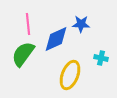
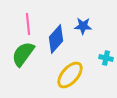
blue star: moved 2 px right, 2 px down
blue diamond: rotated 24 degrees counterclockwise
cyan cross: moved 5 px right
yellow ellipse: rotated 20 degrees clockwise
